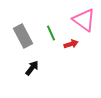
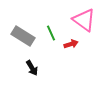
gray rectangle: rotated 30 degrees counterclockwise
black arrow: rotated 112 degrees clockwise
